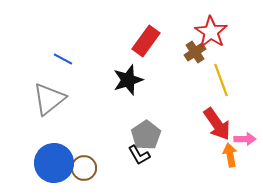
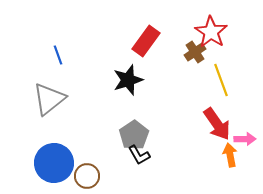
blue line: moved 5 px left, 4 px up; rotated 42 degrees clockwise
gray pentagon: moved 12 px left
brown circle: moved 3 px right, 8 px down
